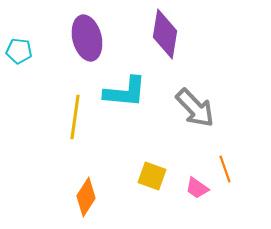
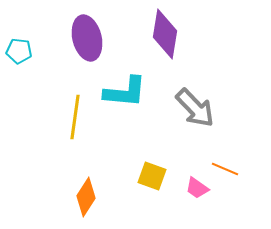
orange line: rotated 48 degrees counterclockwise
